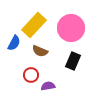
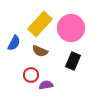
yellow rectangle: moved 6 px right, 1 px up
purple semicircle: moved 2 px left, 1 px up
